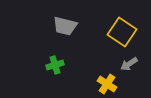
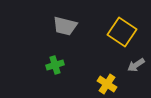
gray arrow: moved 7 px right, 1 px down
